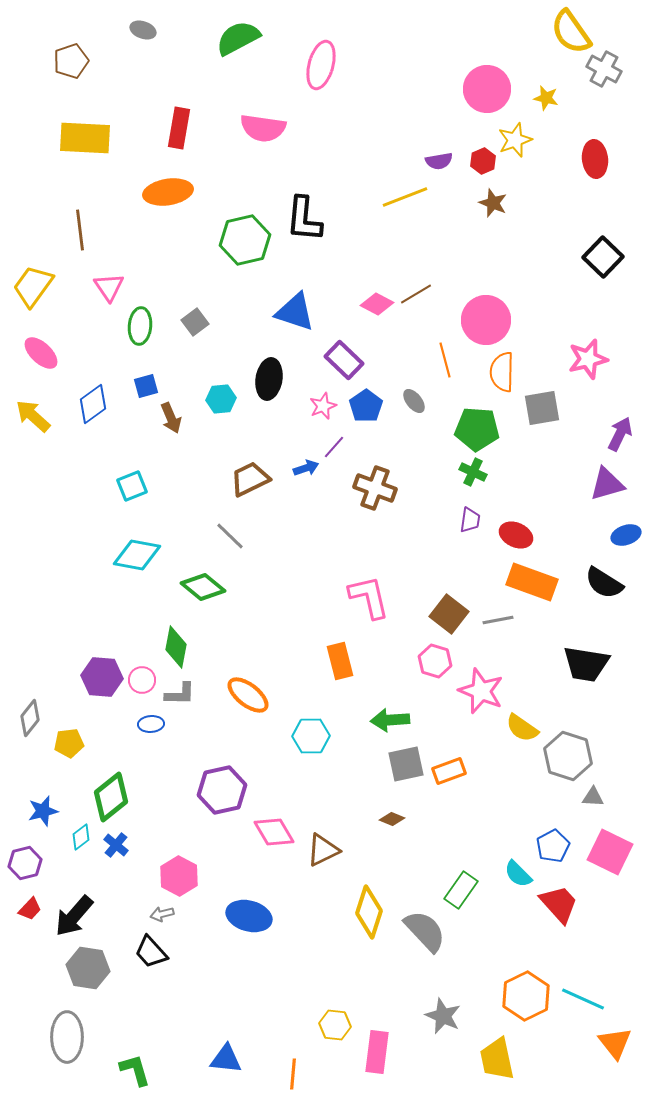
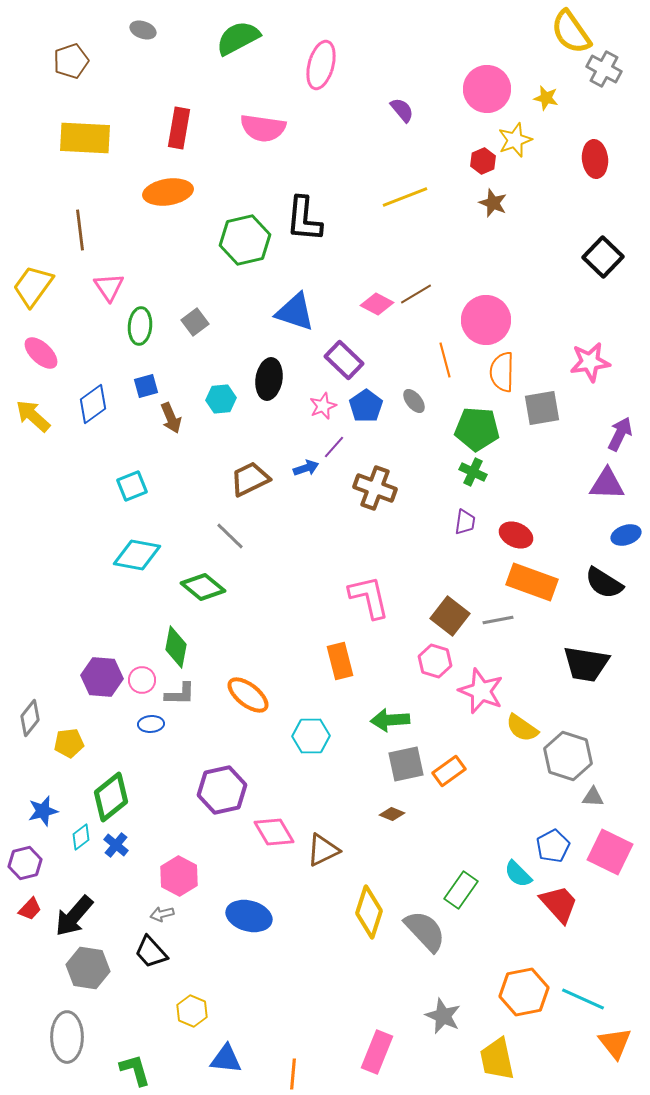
purple semicircle at (439, 161): moved 37 px left, 51 px up; rotated 120 degrees counterclockwise
pink star at (588, 359): moved 2 px right, 3 px down; rotated 6 degrees clockwise
purple triangle at (607, 484): rotated 18 degrees clockwise
purple trapezoid at (470, 520): moved 5 px left, 2 px down
brown square at (449, 614): moved 1 px right, 2 px down
orange rectangle at (449, 771): rotated 16 degrees counterclockwise
brown diamond at (392, 819): moved 5 px up
orange hexagon at (526, 996): moved 2 px left, 4 px up; rotated 15 degrees clockwise
yellow hexagon at (335, 1025): moved 143 px left, 14 px up; rotated 16 degrees clockwise
pink rectangle at (377, 1052): rotated 15 degrees clockwise
